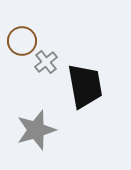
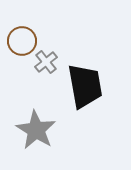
gray star: rotated 24 degrees counterclockwise
